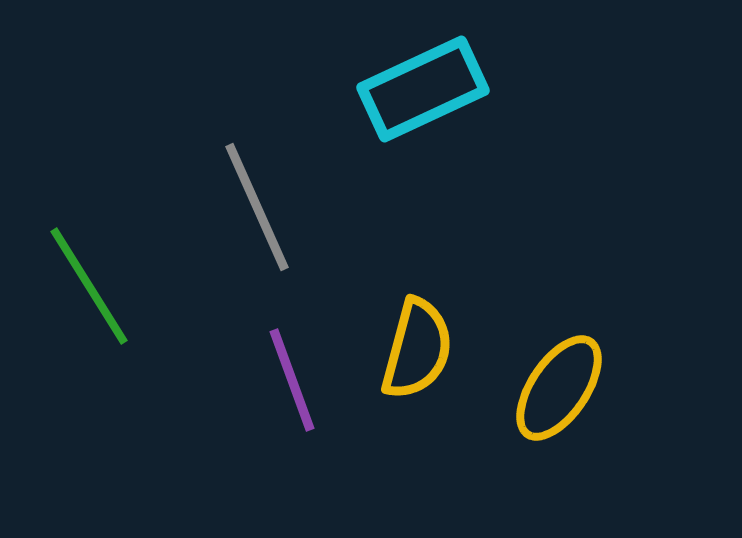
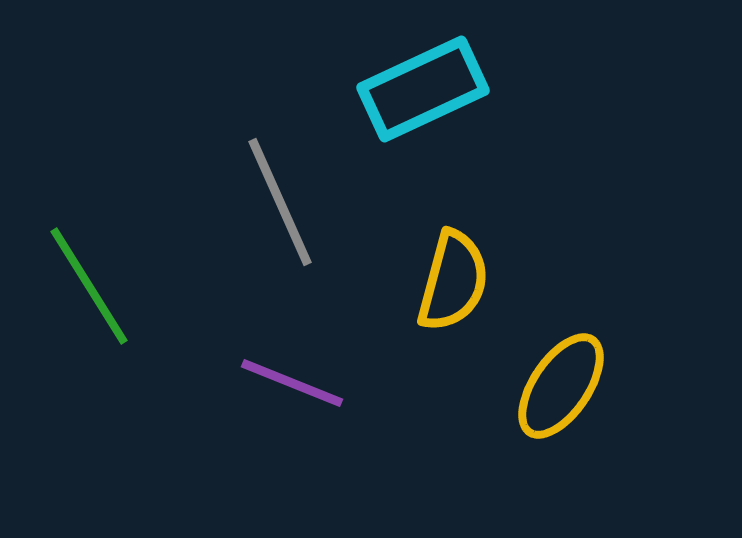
gray line: moved 23 px right, 5 px up
yellow semicircle: moved 36 px right, 68 px up
purple line: moved 3 px down; rotated 48 degrees counterclockwise
yellow ellipse: moved 2 px right, 2 px up
